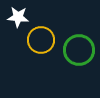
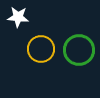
yellow circle: moved 9 px down
